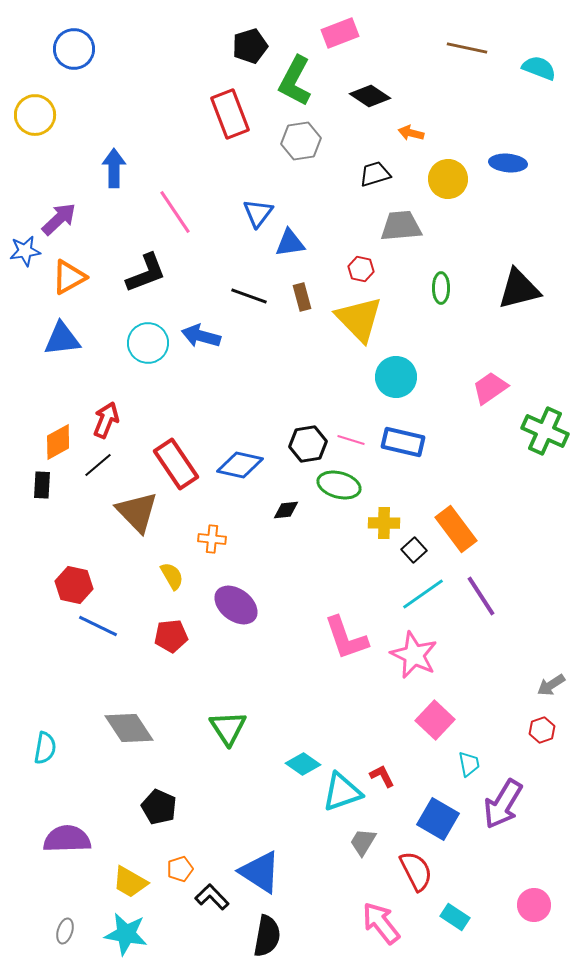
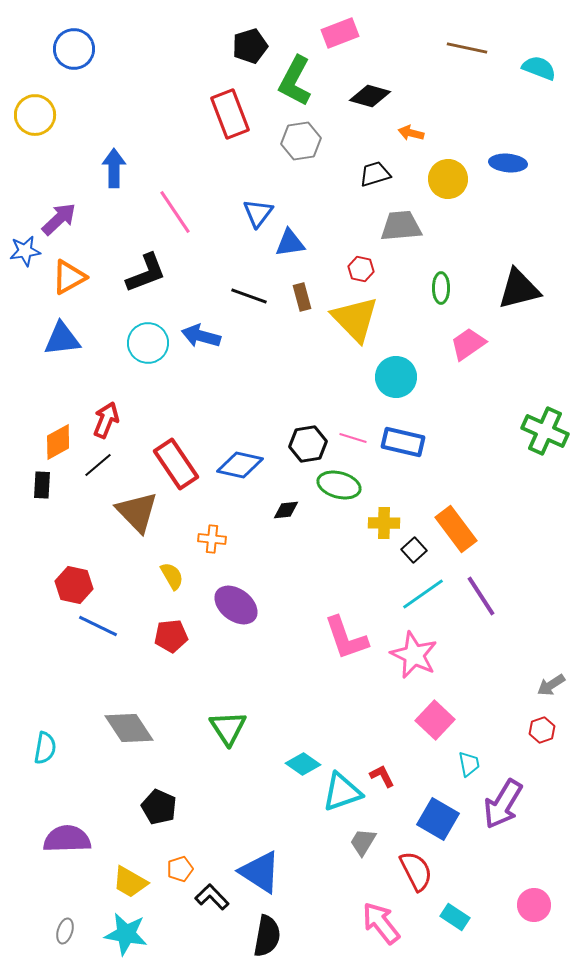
black diamond at (370, 96): rotated 18 degrees counterclockwise
yellow triangle at (359, 319): moved 4 px left
pink trapezoid at (490, 388): moved 22 px left, 44 px up
pink line at (351, 440): moved 2 px right, 2 px up
